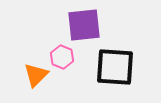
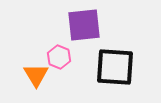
pink hexagon: moved 3 px left
orange triangle: rotated 16 degrees counterclockwise
